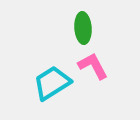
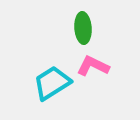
pink L-shape: rotated 36 degrees counterclockwise
